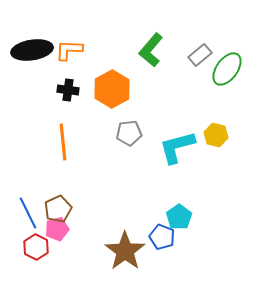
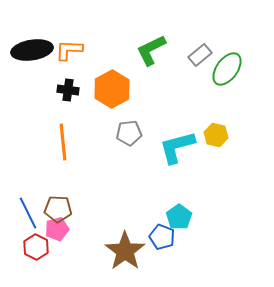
green L-shape: rotated 24 degrees clockwise
brown pentagon: rotated 28 degrees clockwise
